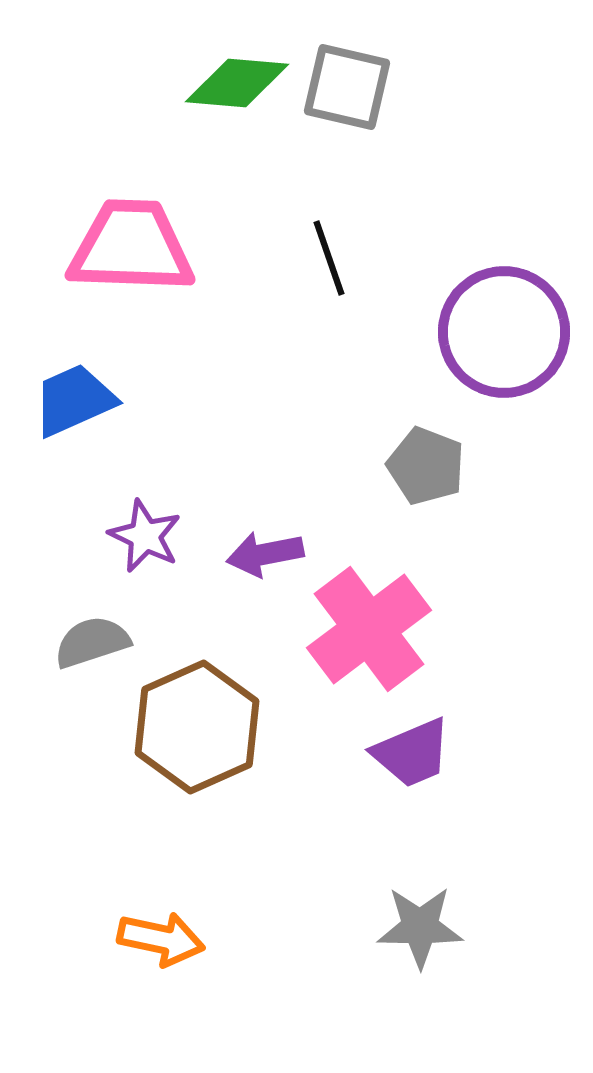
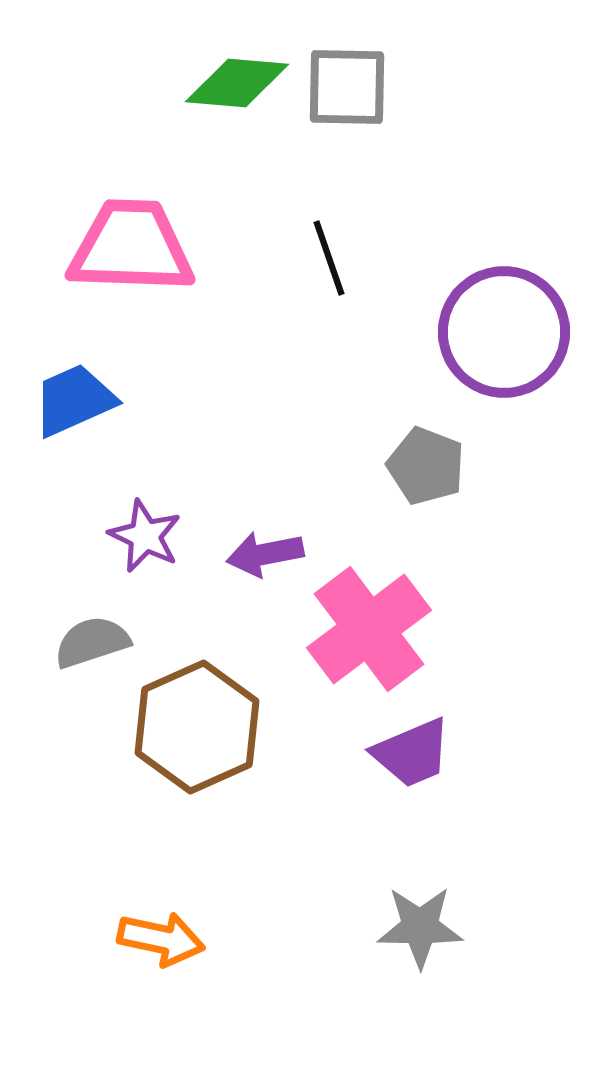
gray square: rotated 12 degrees counterclockwise
